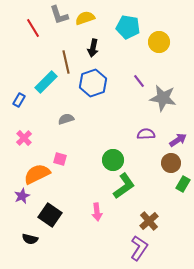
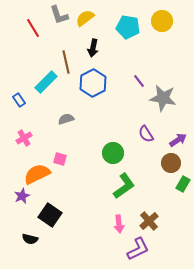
yellow semicircle: rotated 18 degrees counterclockwise
yellow circle: moved 3 px right, 21 px up
blue hexagon: rotated 8 degrees counterclockwise
blue rectangle: rotated 64 degrees counterclockwise
purple semicircle: rotated 120 degrees counterclockwise
pink cross: rotated 14 degrees clockwise
green circle: moved 7 px up
pink arrow: moved 22 px right, 12 px down
purple L-shape: moved 1 px left, 1 px down; rotated 30 degrees clockwise
